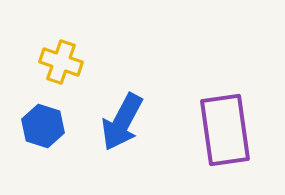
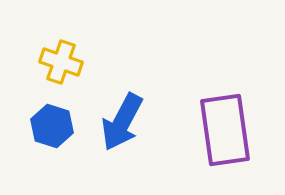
blue hexagon: moved 9 px right
